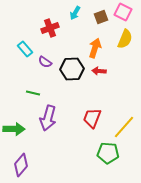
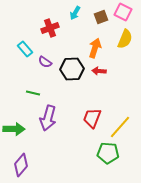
yellow line: moved 4 px left
